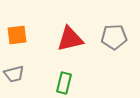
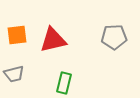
red triangle: moved 17 px left, 1 px down
